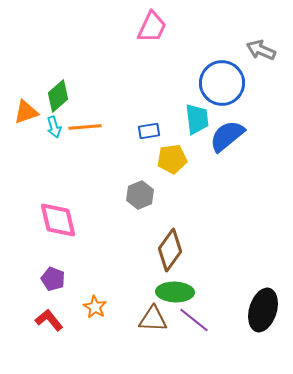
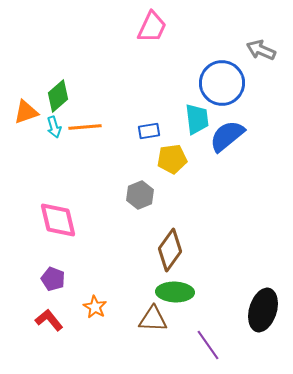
purple line: moved 14 px right, 25 px down; rotated 16 degrees clockwise
